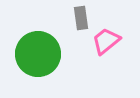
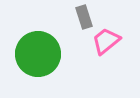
gray rectangle: moved 3 px right, 1 px up; rotated 10 degrees counterclockwise
